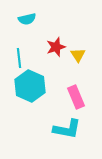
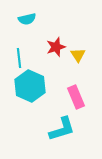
cyan L-shape: moved 5 px left; rotated 28 degrees counterclockwise
